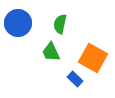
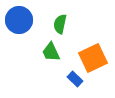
blue circle: moved 1 px right, 3 px up
orange square: rotated 36 degrees clockwise
